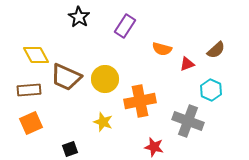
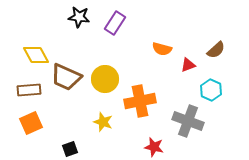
black star: rotated 25 degrees counterclockwise
purple rectangle: moved 10 px left, 3 px up
red triangle: moved 1 px right, 1 px down
